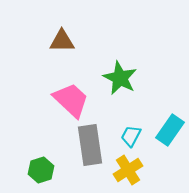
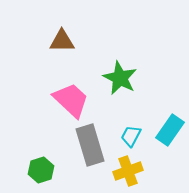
gray rectangle: rotated 9 degrees counterclockwise
yellow cross: moved 1 px down; rotated 12 degrees clockwise
